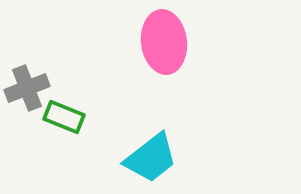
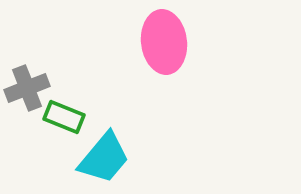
cyan trapezoid: moved 47 px left; rotated 12 degrees counterclockwise
